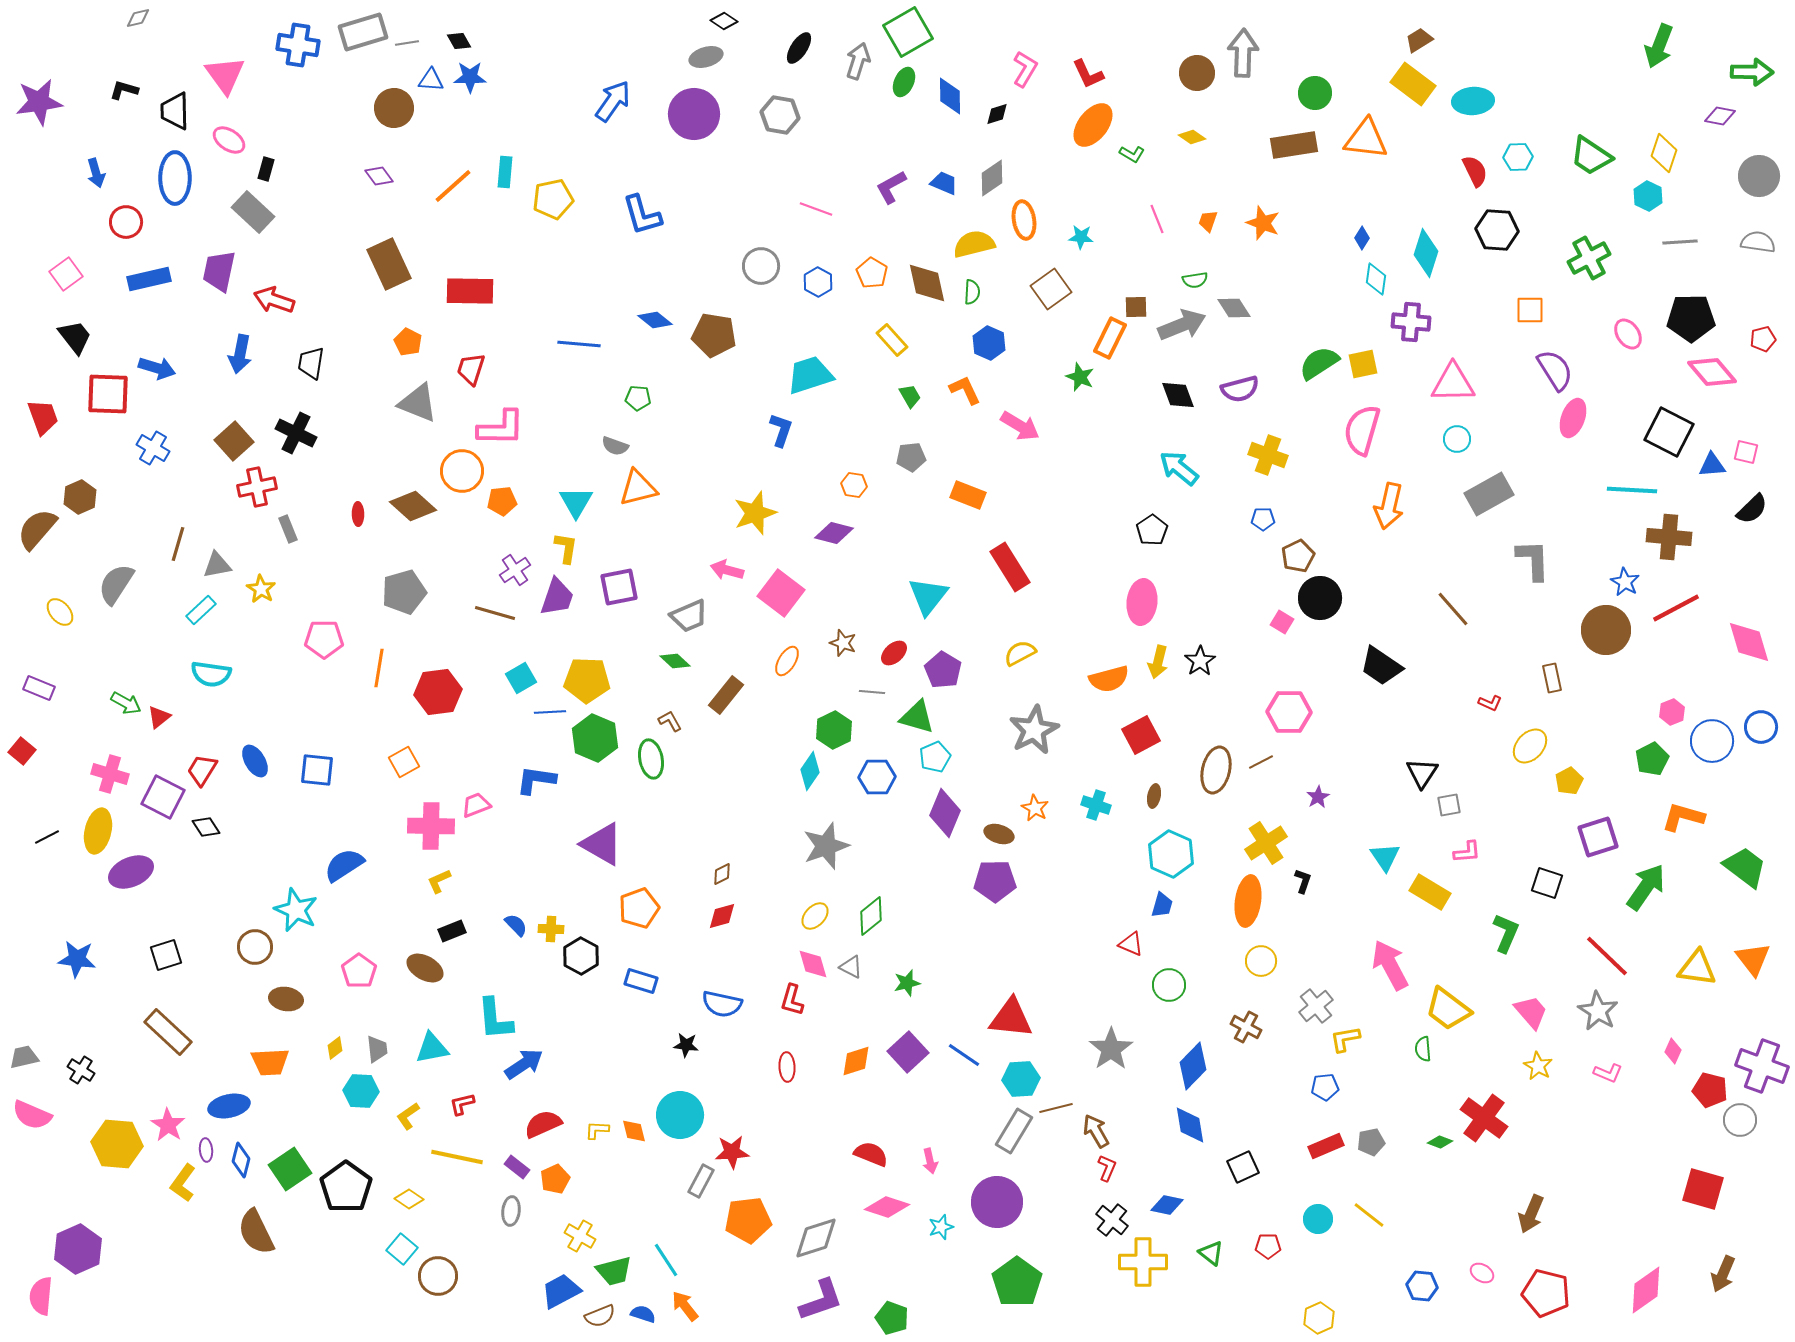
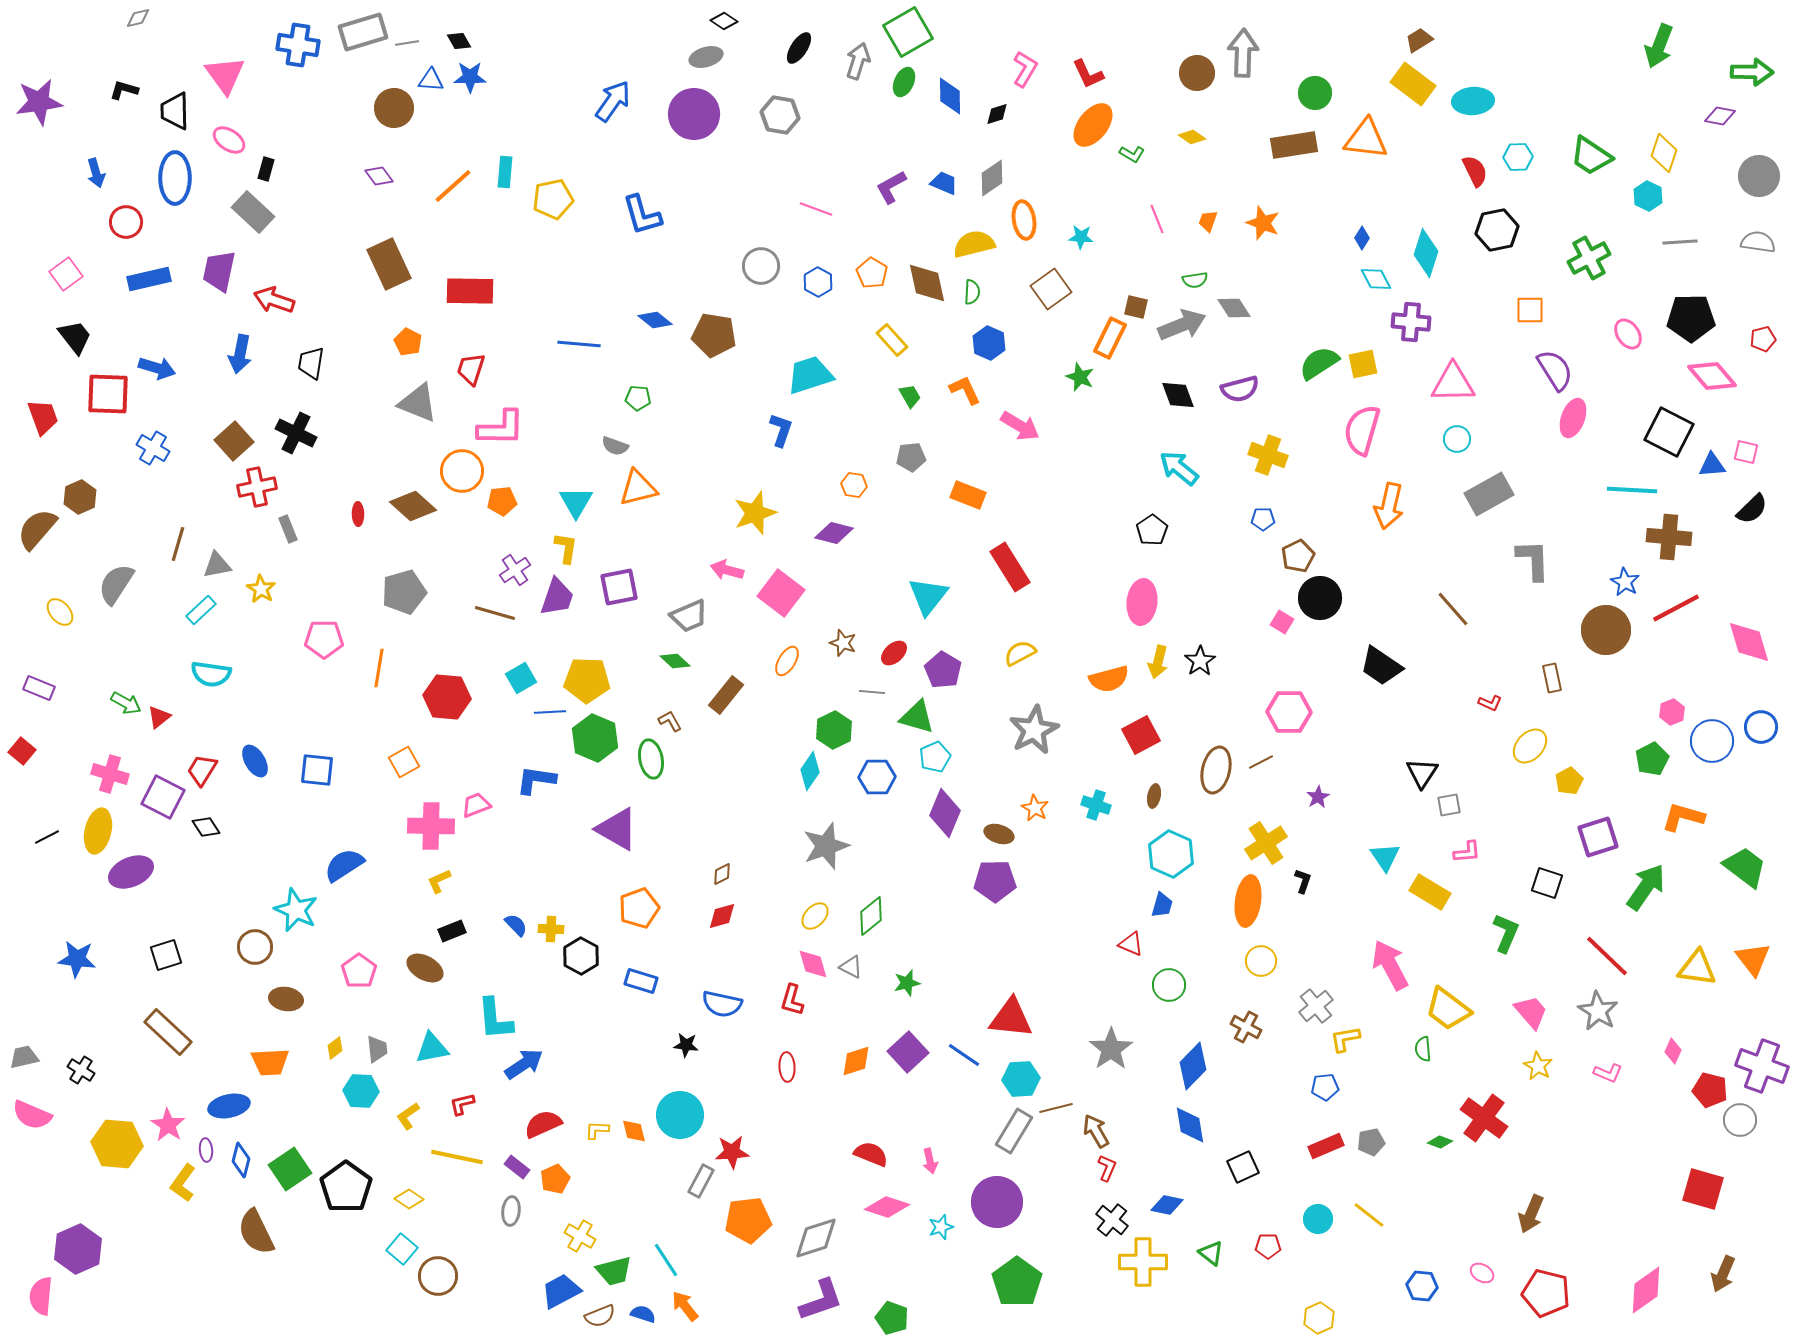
black hexagon at (1497, 230): rotated 15 degrees counterclockwise
cyan diamond at (1376, 279): rotated 36 degrees counterclockwise
brown square at (1136, 307): rotated 15 degrees clockwise
pink diamond at (1712, 372): moved 4 px down
red hexagon at (438, 692): moved 9 px right, 5 px down; rotated 12 degrees clockwise
purple triangle at (602, 844): moved 15 px right, 15 px up
